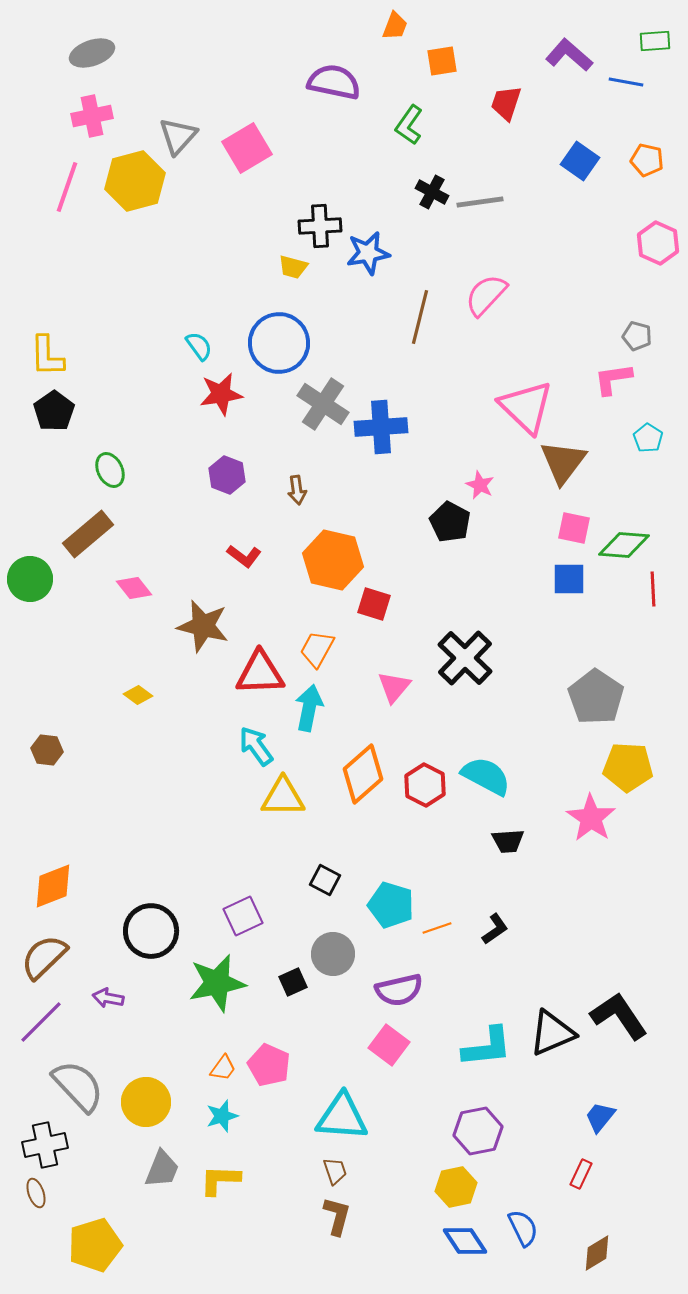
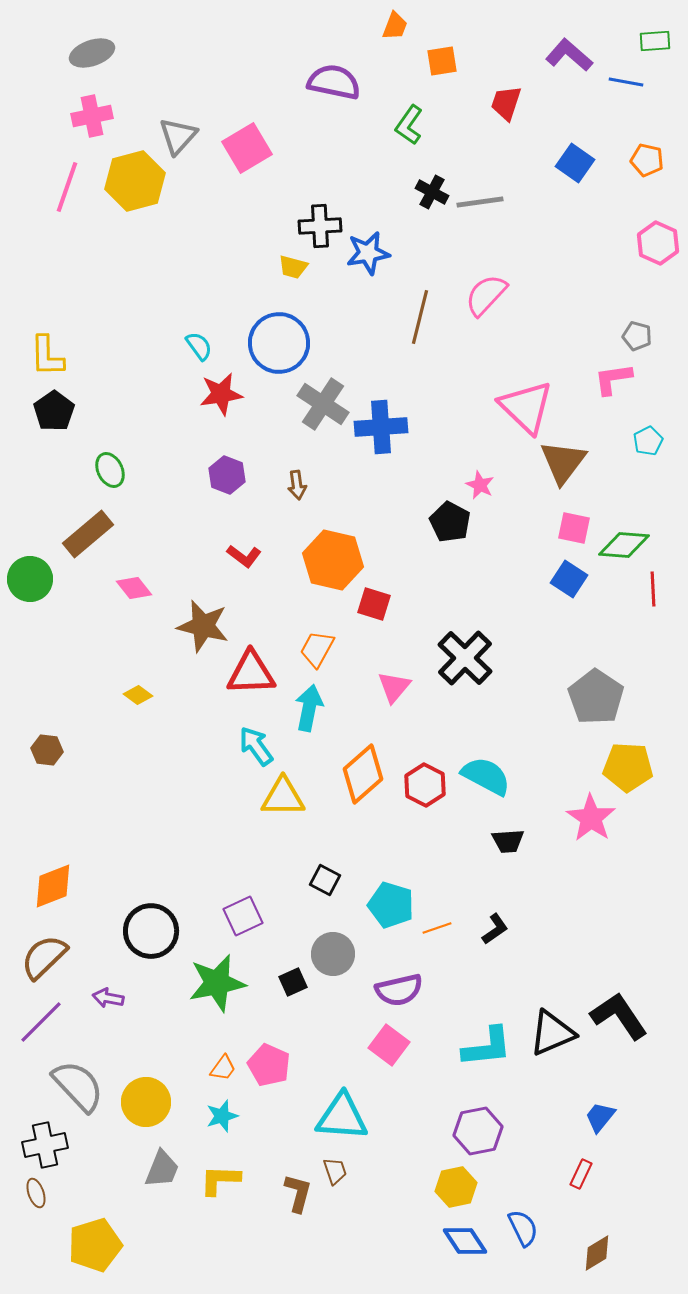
blue square at (580, 161): moved 5 px left, 2 px down
cyan pentagon at (648, 438): moved 3 px down; rotated 12 degrees clockwise
brown arrow at (297, 490): moved 5 px up
blue square at (569, 579): rotated 33 degrees clockwise
red triangle at (260, 673): moved 9 px left
brown L-shape at (337, 1216): moved 39 px left, 23 px up
